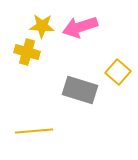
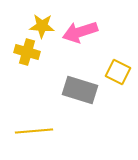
pink arrow: moved 5 px down
yellow square: rotated 15 degrees counterclockwise
